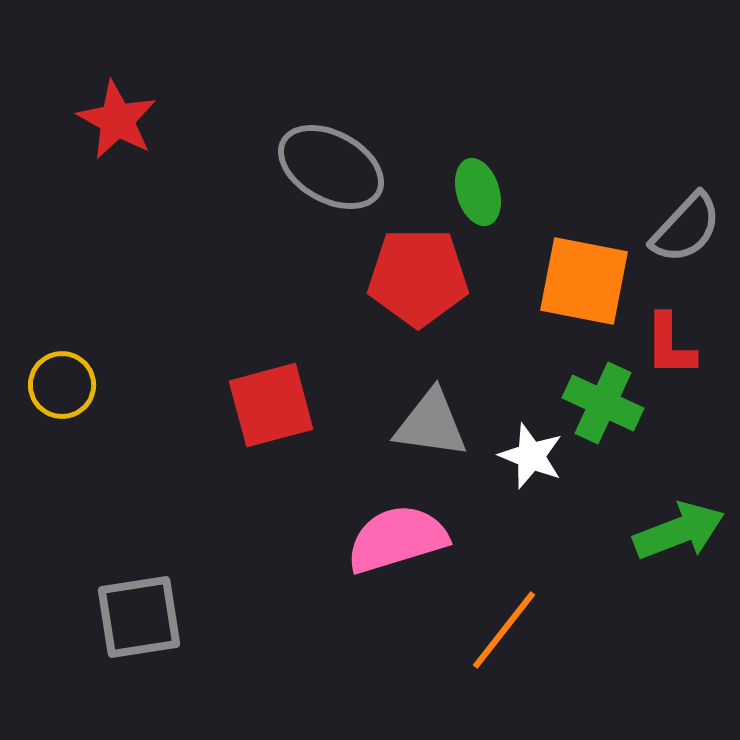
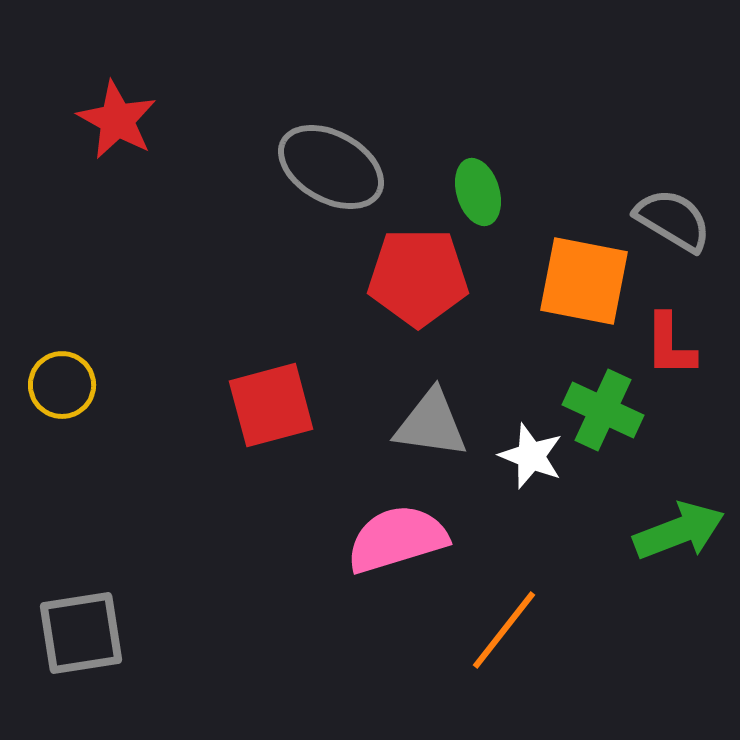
gray semicircle: moved 13 px left, 8 px up; rotated 102 degrees counterclockwise
green cross: moved 7 px down
gray square: moved 58 px left, 16 px down
